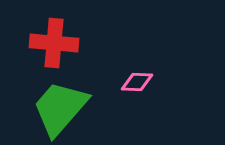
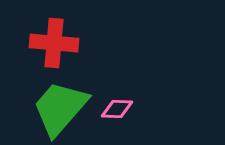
pink diamond: moved 20 px left, 27 px down
